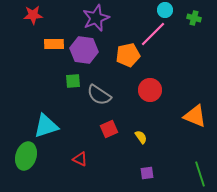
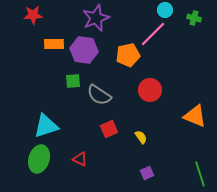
green ellipse: moved 13 px right, 3 px down
purple square: rotated 16 degrees counterclockwise
